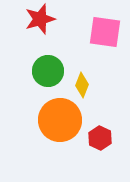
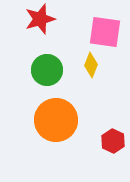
green circle: moved 1 px left, 1 px up
yellow diamond: moved 9 px right, 20 px up
orange circle: moved 4 px left
red hexagon: moved 13 px right, 3 px down
